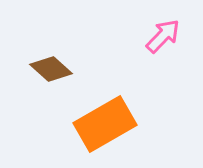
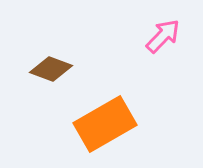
brown diamond: rotated 21 degrees counterclockwise
